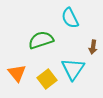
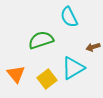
cyan semicircle: moved 1 px left, 1 px up
brown arrow: rotated 64 degrees clockwise
cyan triangle: moved 1 px up; rotated 25 degrees clockwise
orange triangle: moved 1 px left, 1 px down
